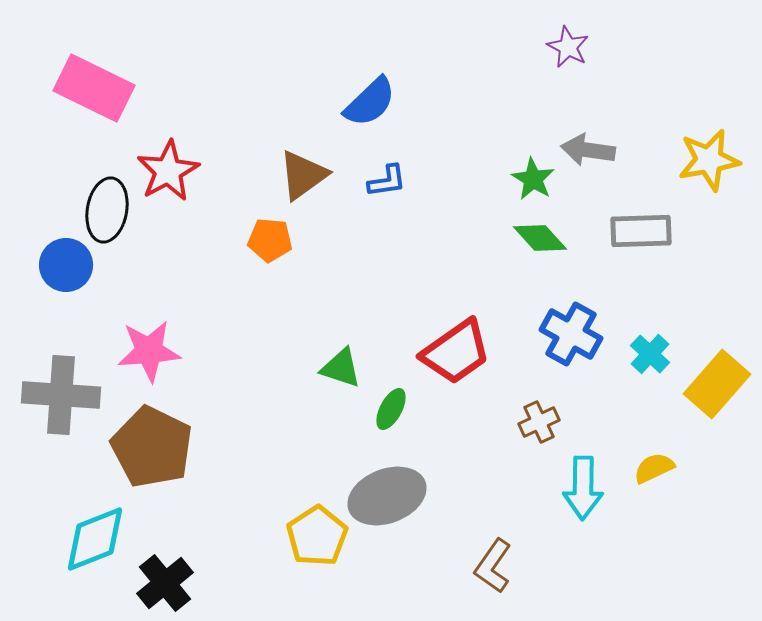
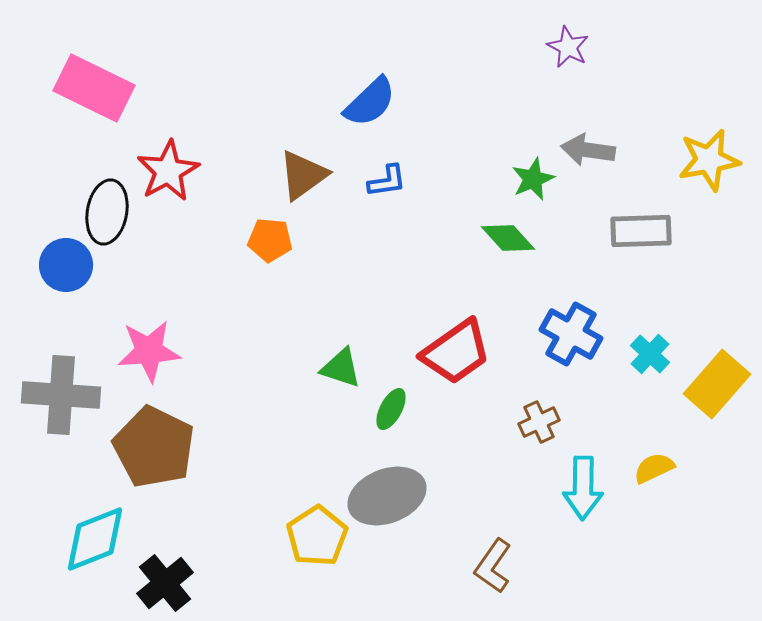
green star: rotated 18 degrees clockwise
black ellipse: moved 2 px down
green diamond: moved 32 px left
brown pentagon: moved 2 px right
